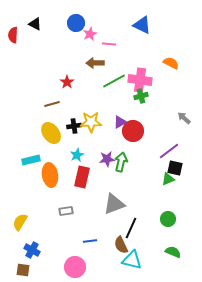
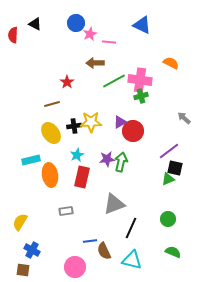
pink line: moved 2 px up
brown semicircle: moved 17 px left, 6 px down
